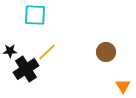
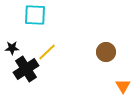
black star: moved 2 px right, 3 px up
